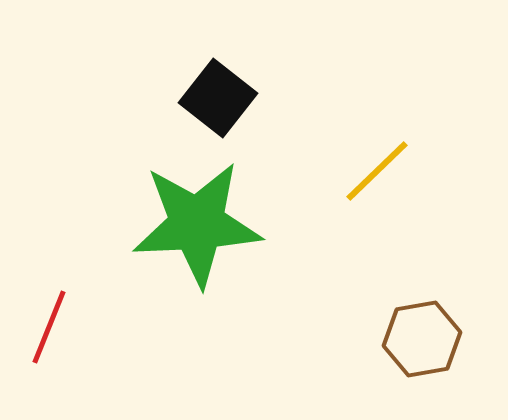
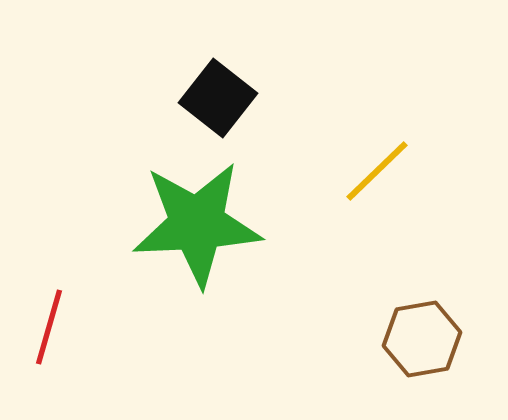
red line: rotated 6 degrees counterclockwise
